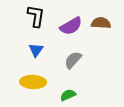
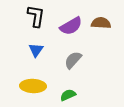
yellow ellipse: moved 4 px down
